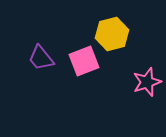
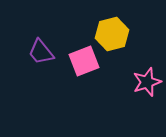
purple trapezoid: moved 6 px up
